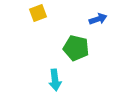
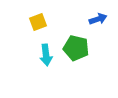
yellow square: moved 9 px down
cyan arrow: moved 9 px left, 25 px up
